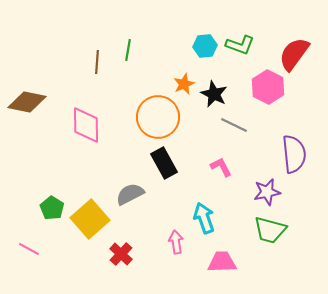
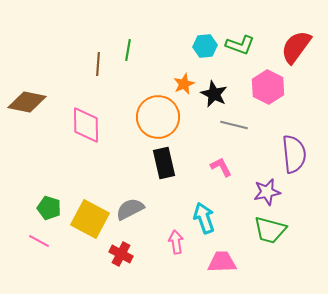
red semicircle: moved 2 px right, 7 px up
brown line: moved 1 px right, 2 px down
gray line: rotated 12 degrees counterclockwise
black rectangle: rotated 16 degrees clockwise
gray semicircle: moved 15 px down
green pentagon: moved 3 px left; rotated 15 degrees counterclockwise
yellow square: rotated 21 degrees counterclockwise
pink line: moved 10 px right, 8 px up
red cross: rotated 15 degrees counterclockwise
